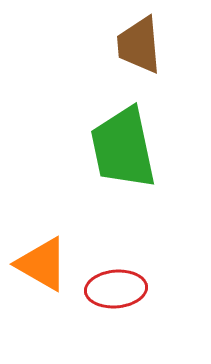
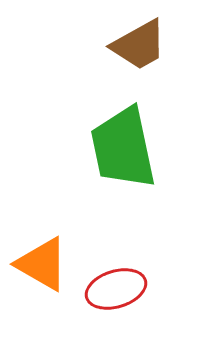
brown trapezoid: rotated 114 degrees counterclockwise
red ellipse: rotated 12 degrees counterclockwise
